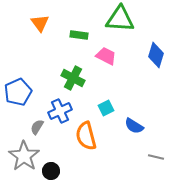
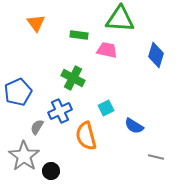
orange triangle: moved 4 px left
pink trapezoid: moved 1 px right, 6 px up; rotated 15 degrees counterclockwise
